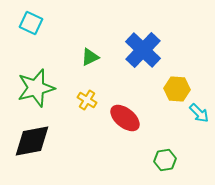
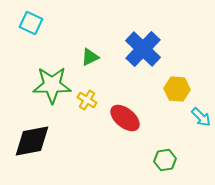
blue cross: moved 1 px up
green star: moved 16 px right, 3 px up; rotated 15 degrees clockwise
cyan arrow: moved 2 px right, 4 px down
